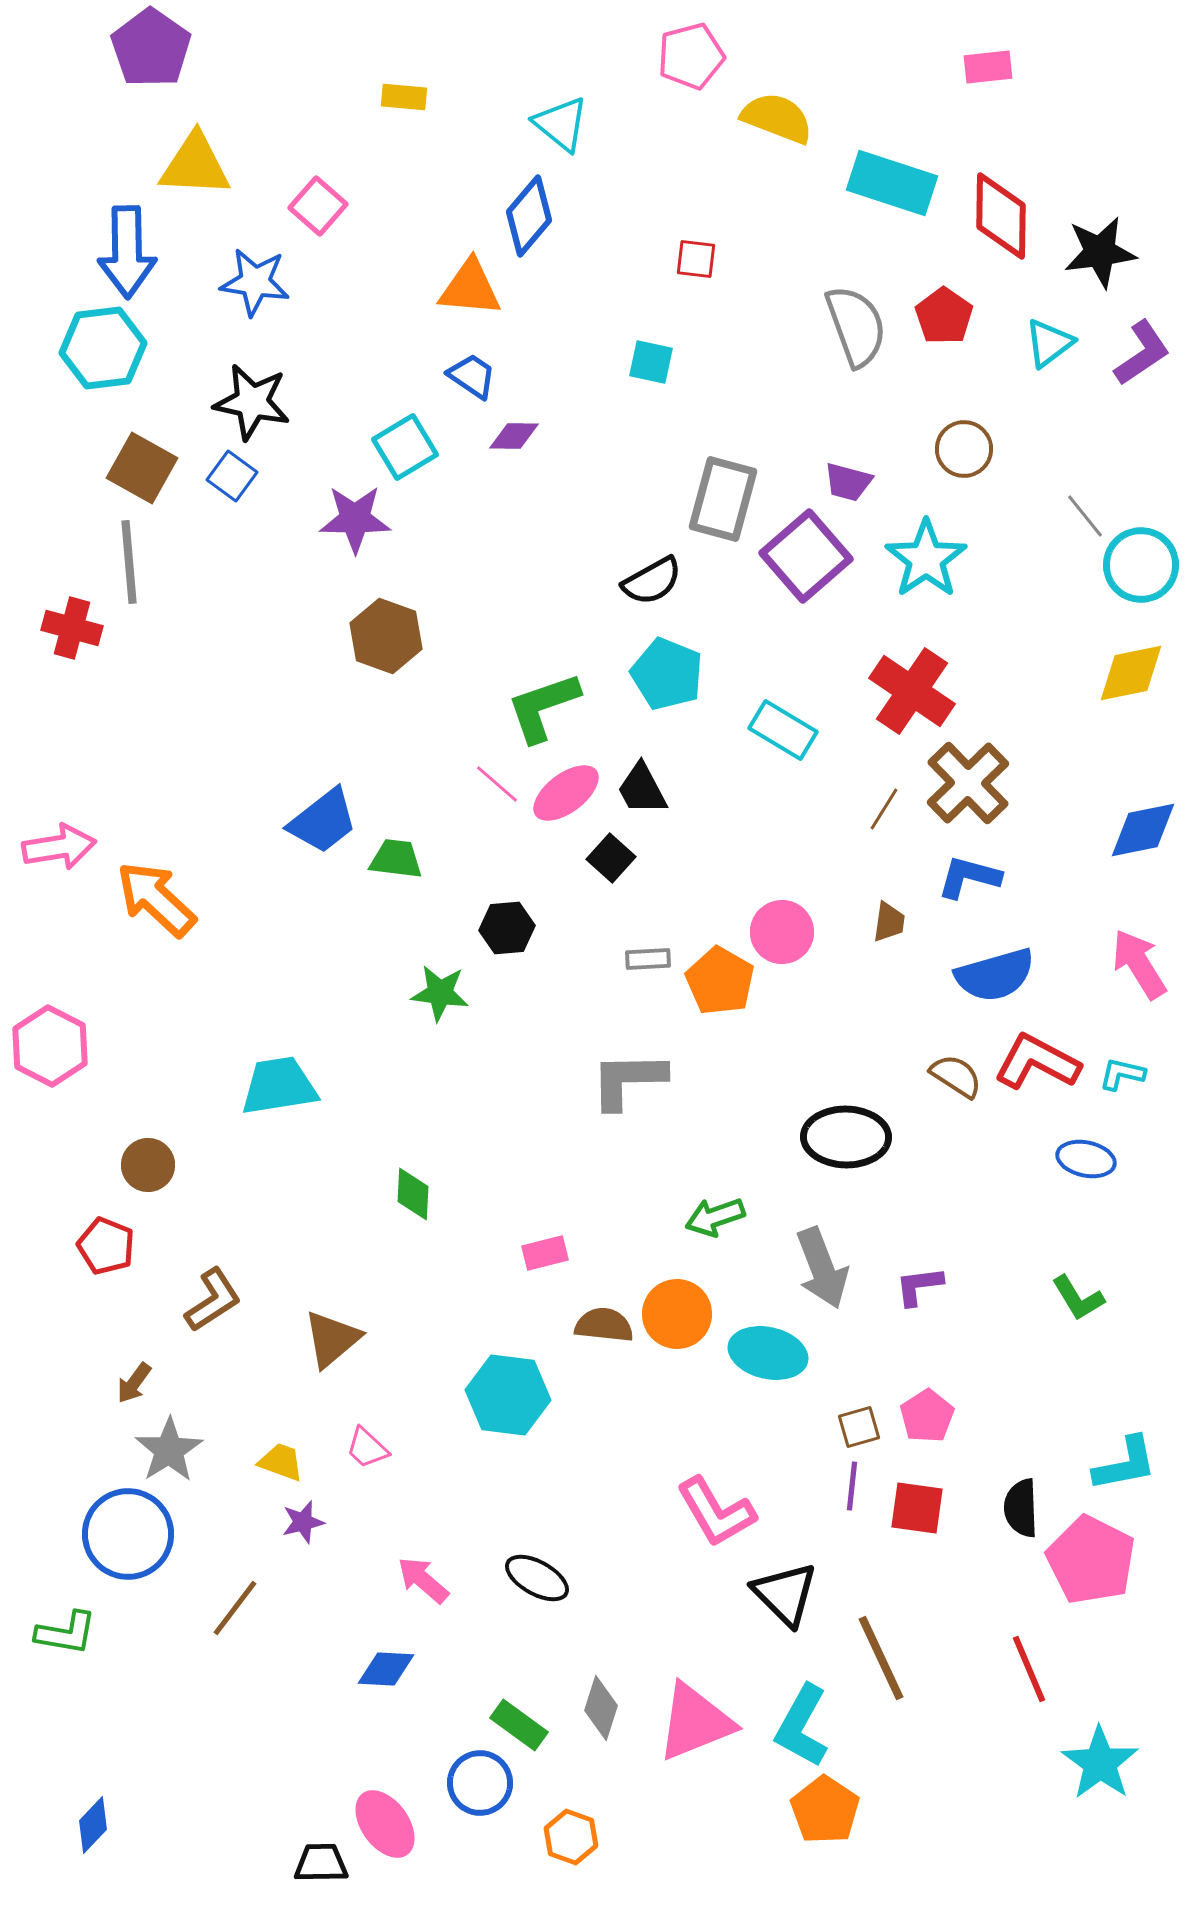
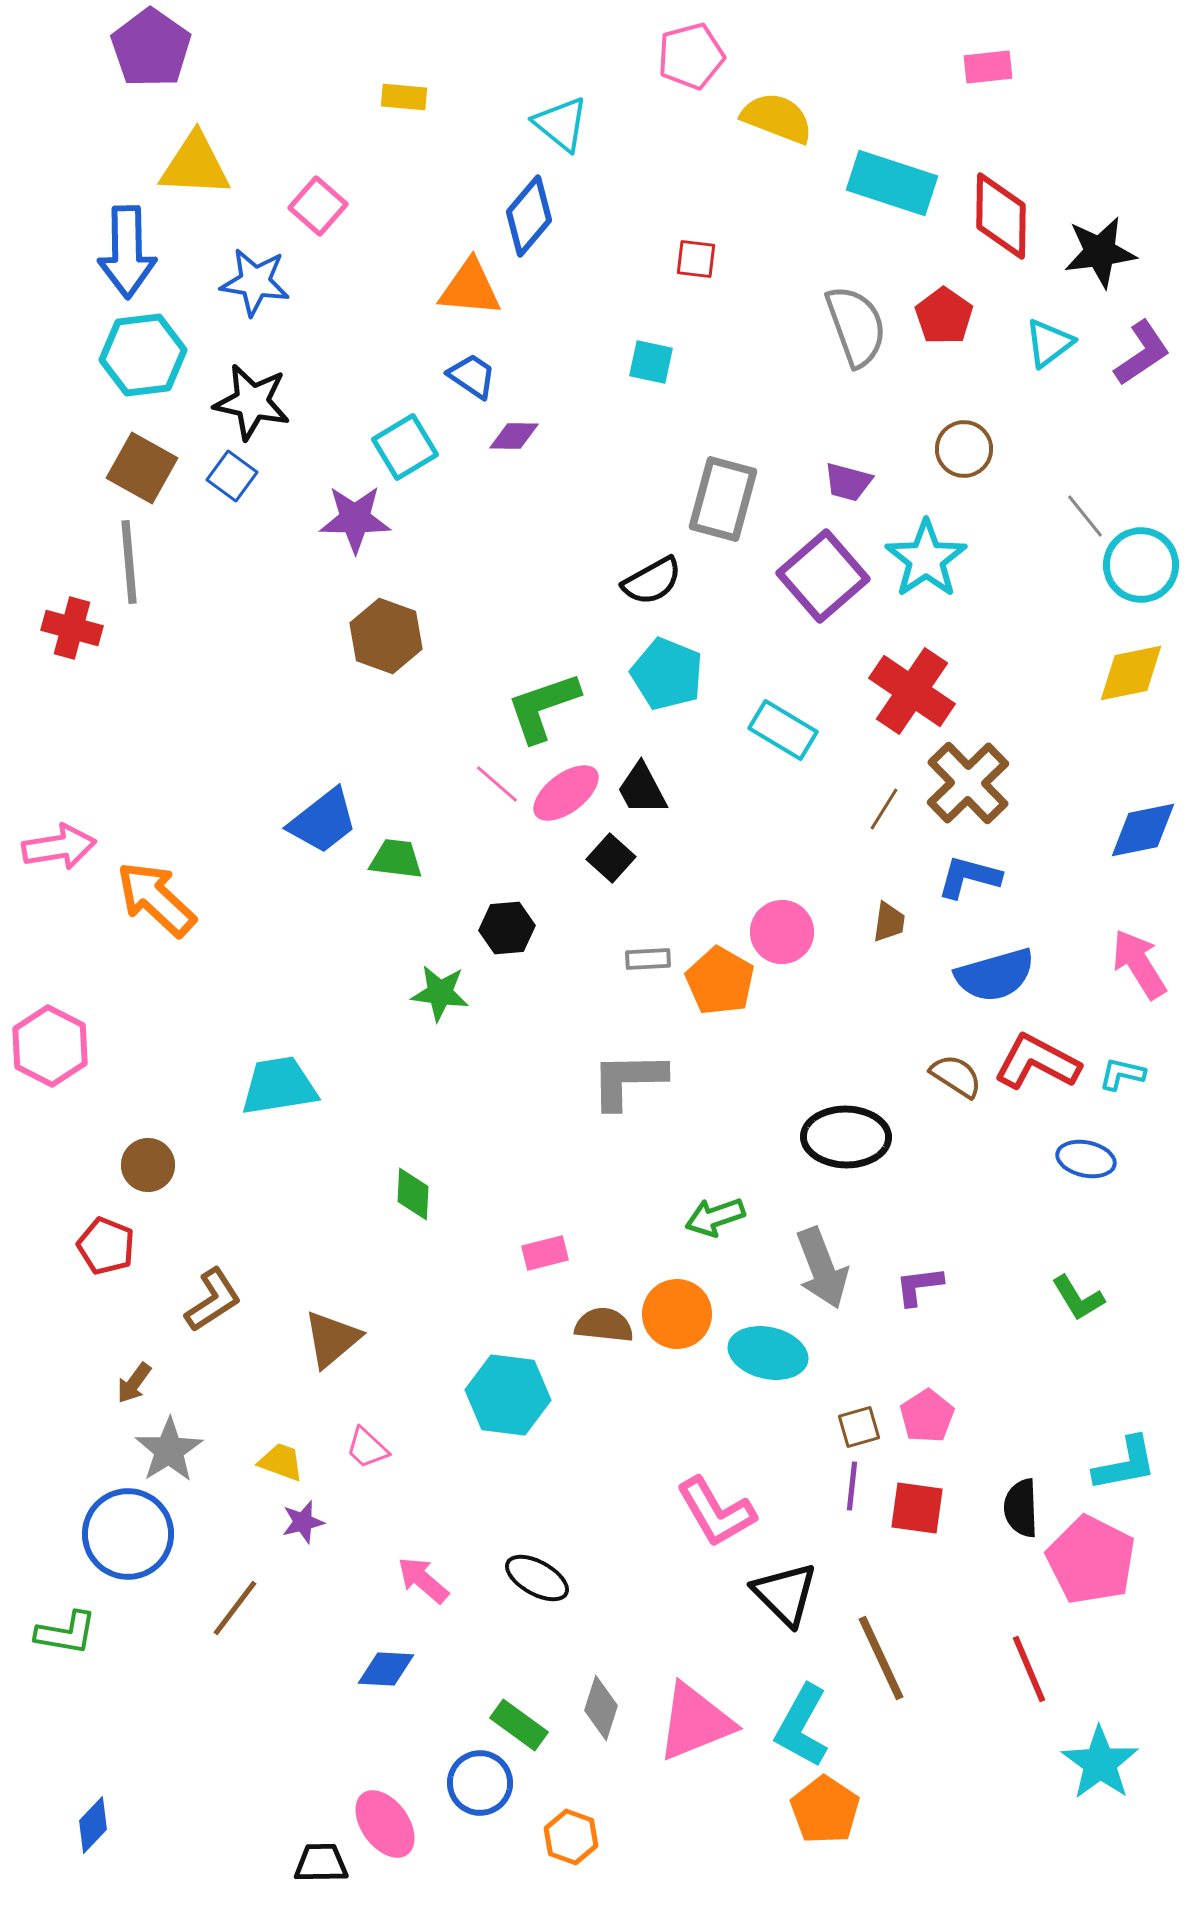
cyan hexagon at (103, 348): moved 40 px right, 7 px down
purple square at (806, 556): moved 17 px right, 20 px down
